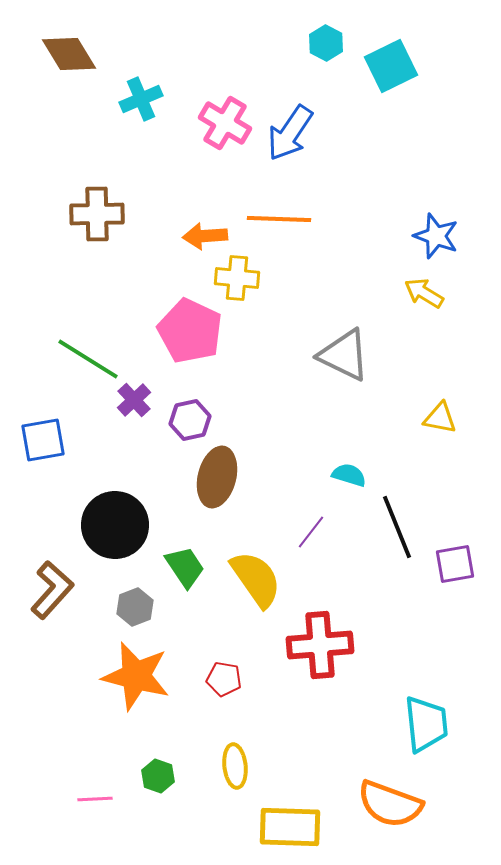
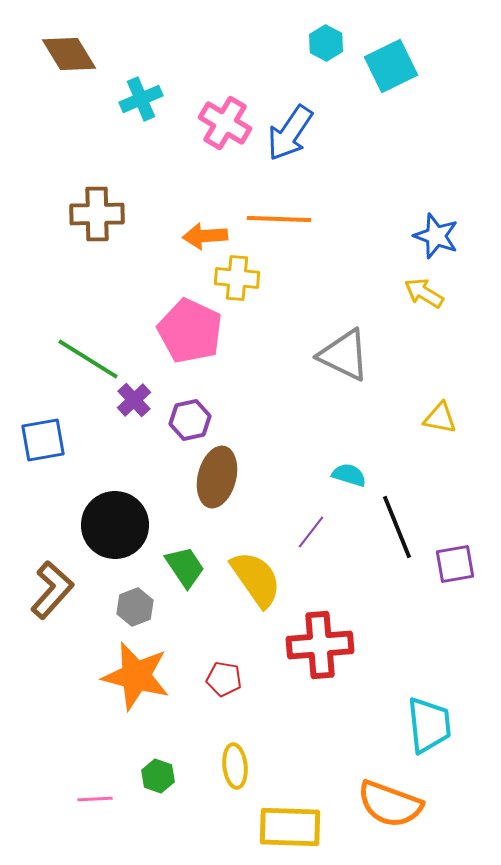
cyan trapezoid: moved 3 px right, 1 px down
